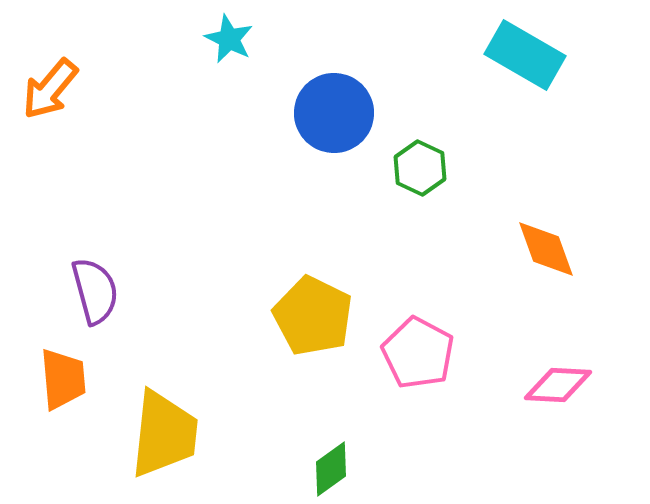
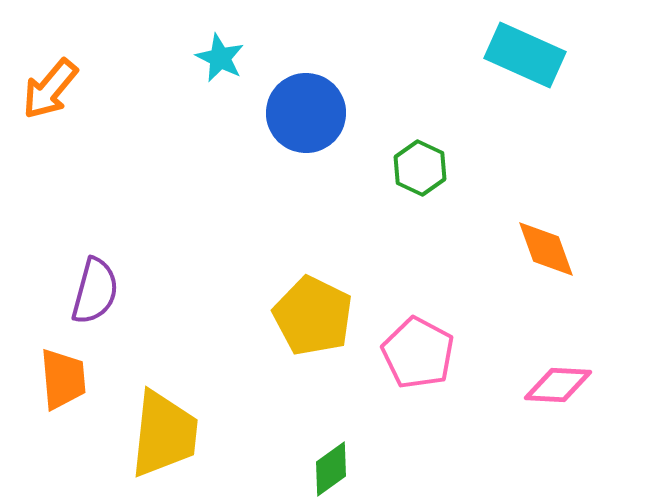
cyan star: moved 9 px left, 19 px down
cyan rectangle: rotated 6 degrees counterclockwise
blue circle: moved 28 px left
purple semicircle: rotated 30 degrees clockwise
